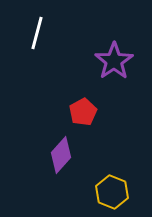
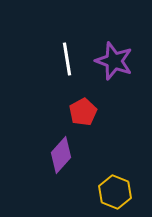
white line: moved 30 px right, 26 px down; rotated 24 degrees counterclockwise
purple star: rotated 18 degrees counterclockwise
yellow hexagon: moved 3 px right
